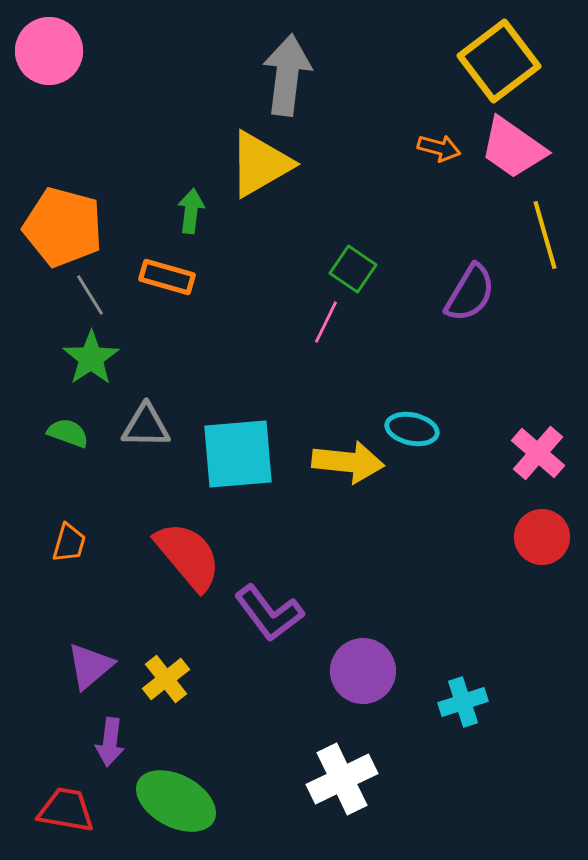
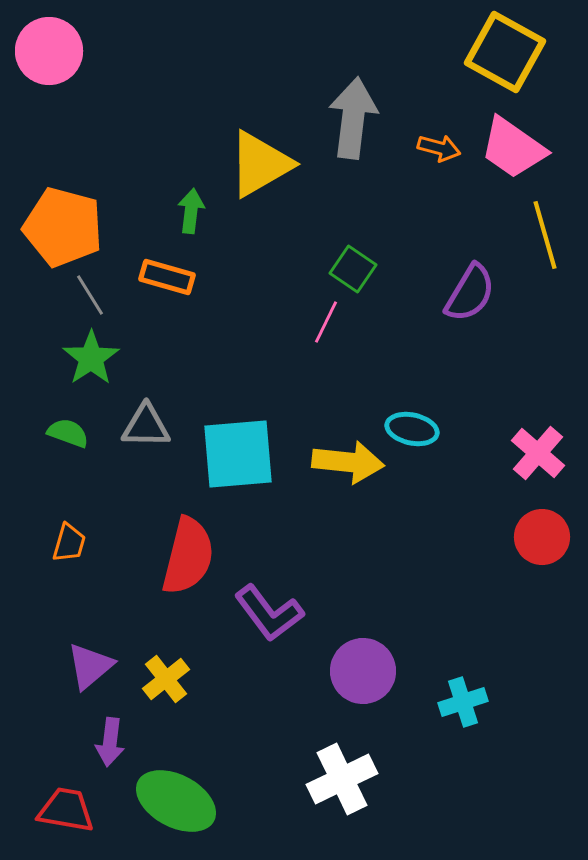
yellow square: moved 6 px right, 9 px up; rotated 24 degrees counterclockwise
gray arrow: moved 66 px right, 43 px down
red semicircle: rotated 54 degrees clockwise
